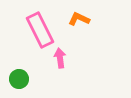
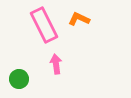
pink rectangle: moved 4 px right, 5 px up
pink arrow: moved 4 px left, 6 px down
